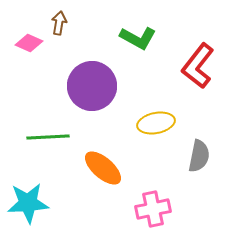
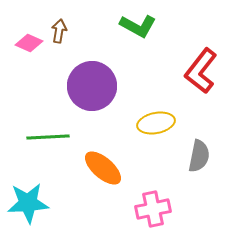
brown arrow: moved 8 px down
green L-shape: moved 12 px up
red L-shape: moved 3 px right, 5 px down
